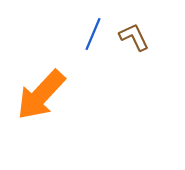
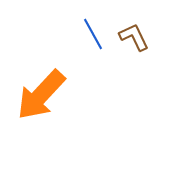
blue line: rotated 52 degrees counterclockwise
